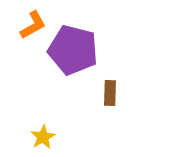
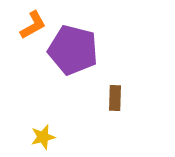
brown rectangle: moved 5 px right, 5 px down
yellow star: rotated 15 degrees clockwise
